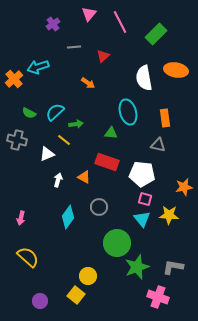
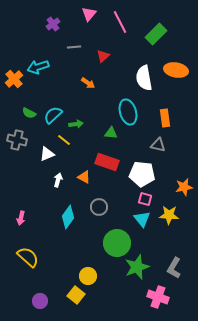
cyan semicircle: moved 2 px left, 3 px down
gray L-shape: moved 1 px right, 1 px down; rotated 70 degrees counterclockwise
